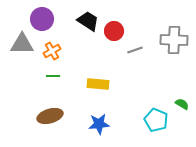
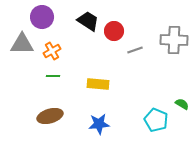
purple circle: moved 2 px up
